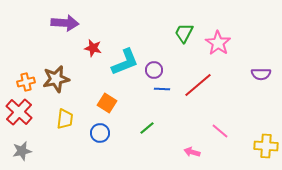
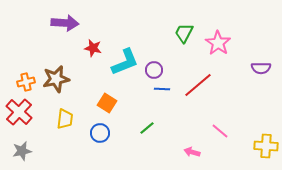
purple semicircle: moved 6 px up
